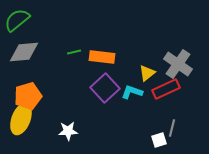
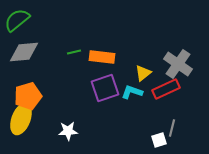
yellow triangle: moved 4 px left
purple square: rotated 24 degrees clockwise
